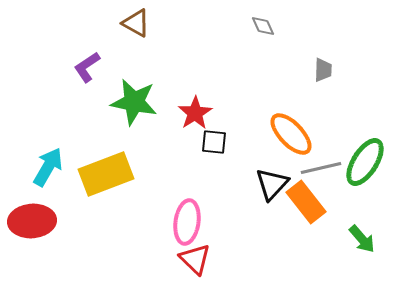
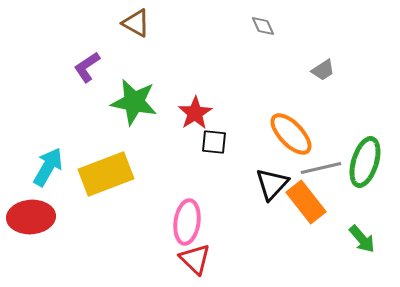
gray trapezoid: rotated 55 degrees clockwise
green ellipse: rotated 15 degrees counterclockwise
red ellipse: moved 1 px left, 4 px up
